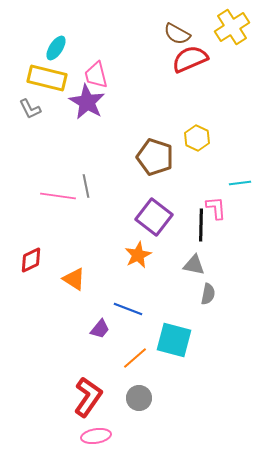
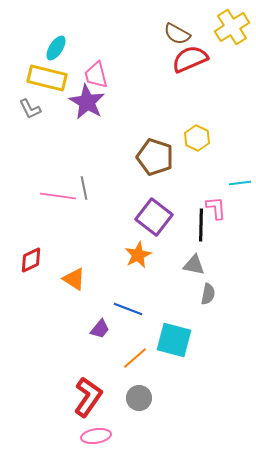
gray line: moved 2 px left, 2 px down
